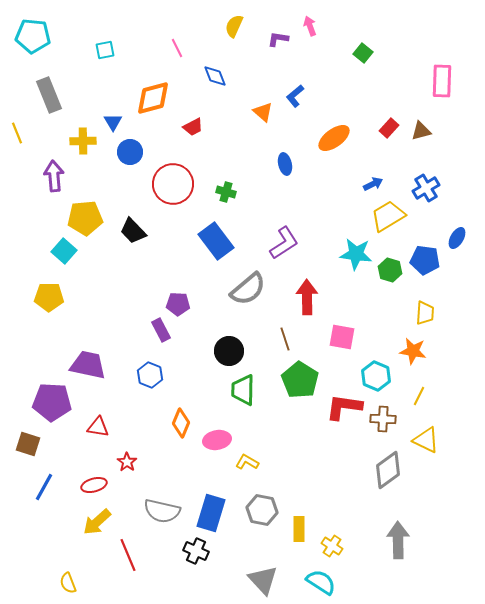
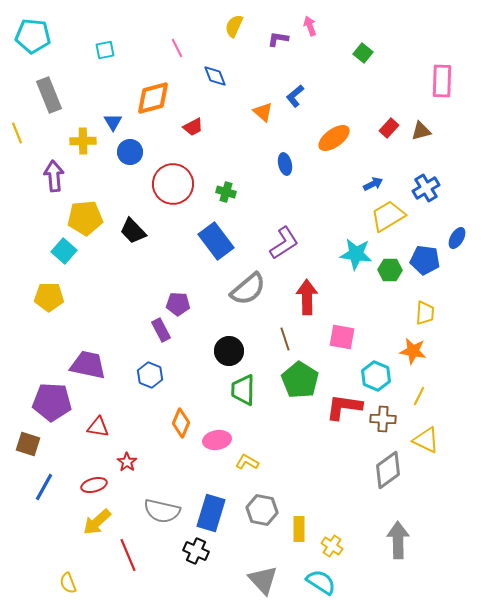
green hexagon at (390, 270): rotated 15 degrees counterclockwise
